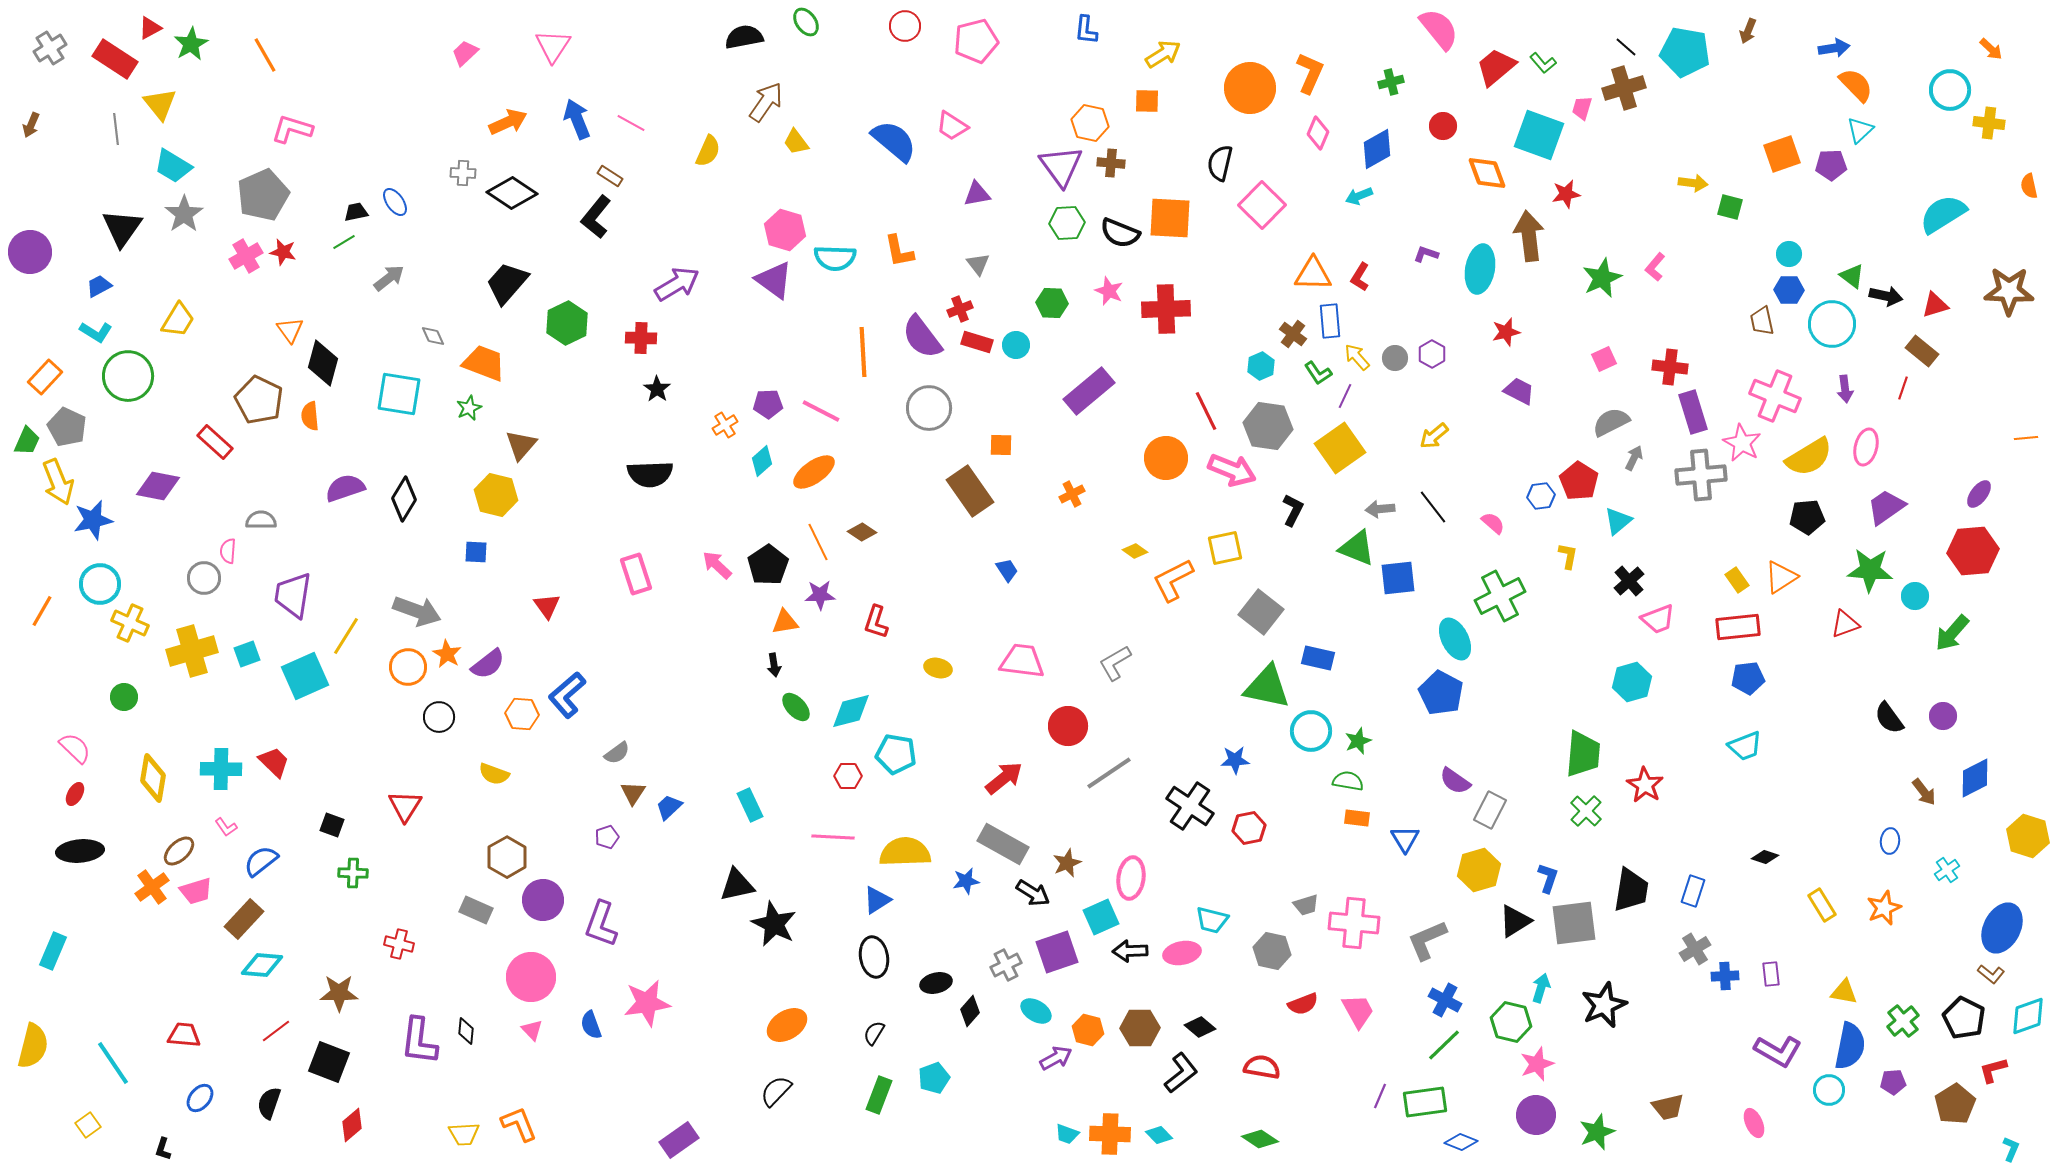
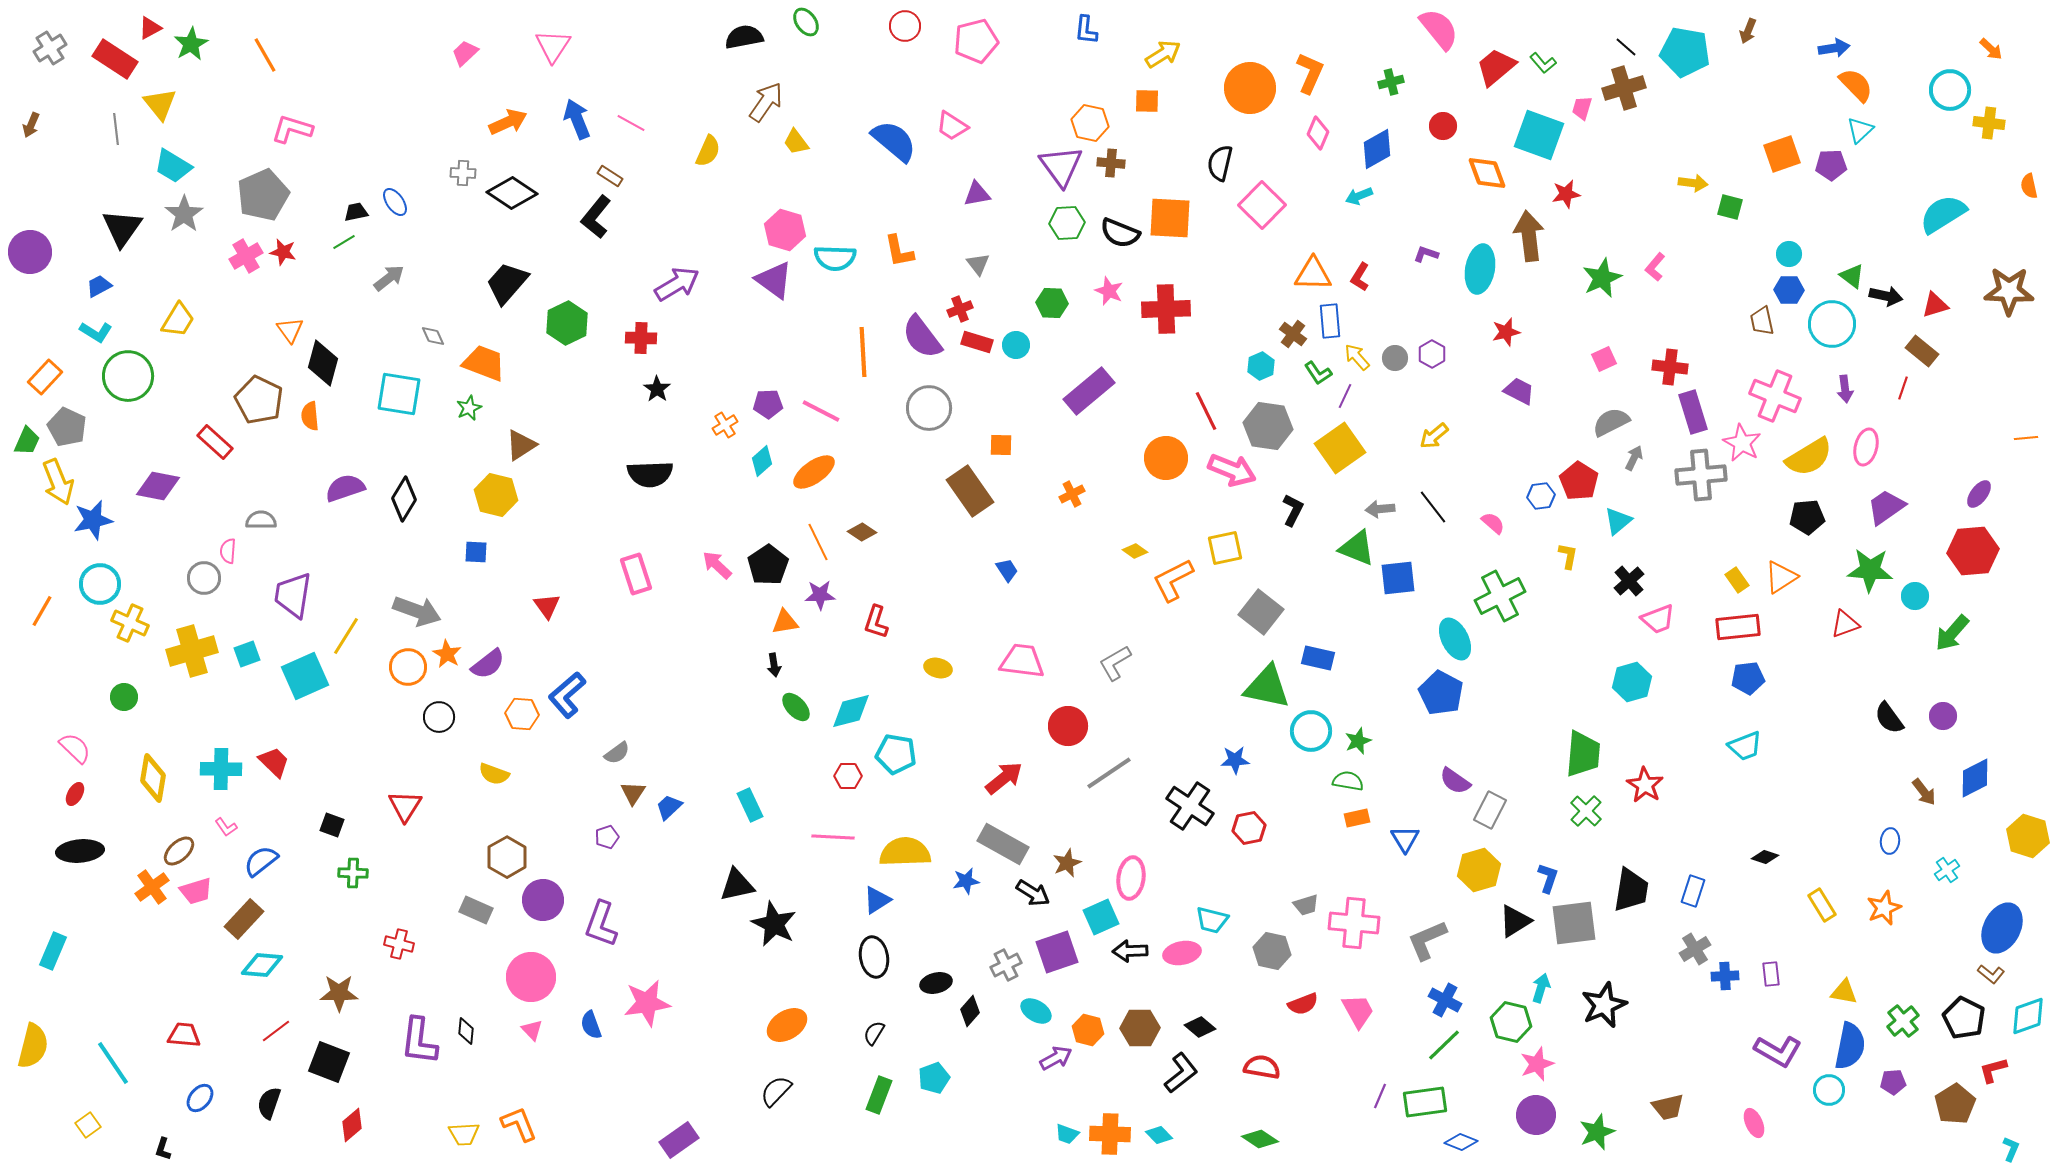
brown triangle at (521, 445): rotated 16 degrees clockwise
orange rectangle at (1357, 818): rotated 20 degrees counterclockwise
